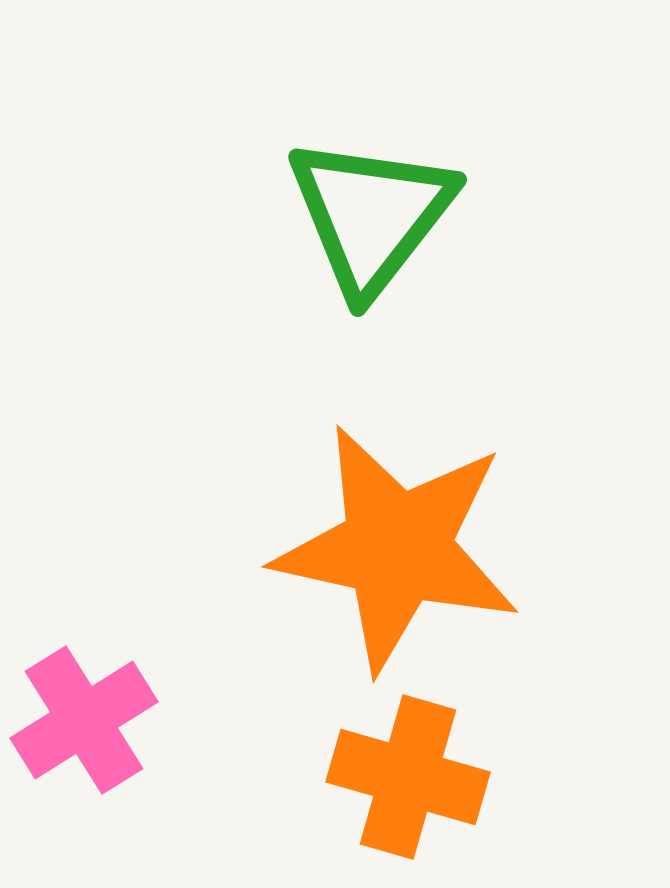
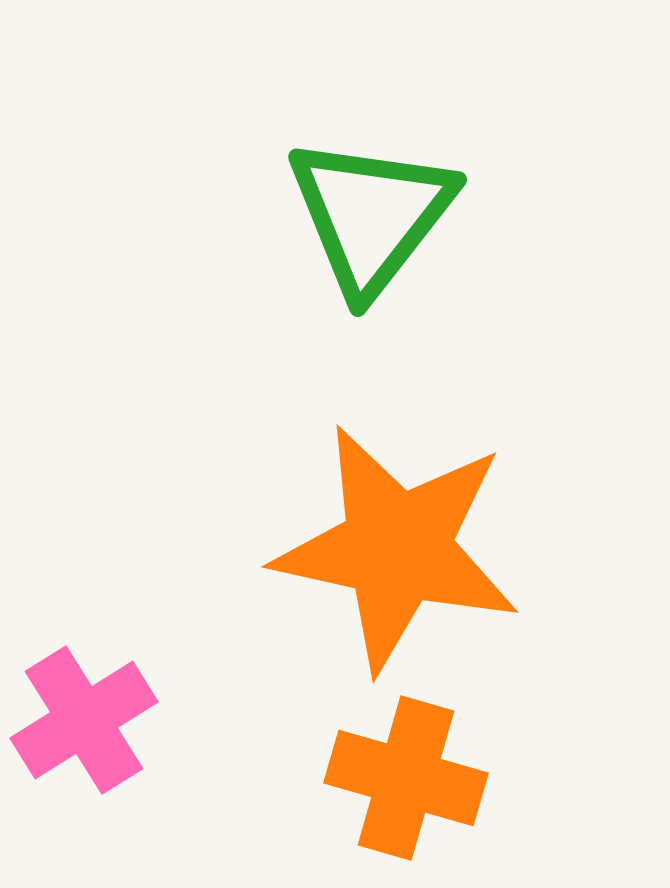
orange cross: moved 2 px left, 1 px down
